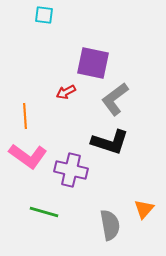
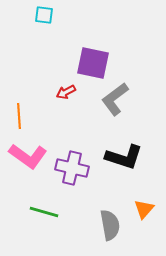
orange line: moved 6 px left
black L-shape: moved 14 px right, 15 px down
purple cross: moved 1 px right, 2 px up
